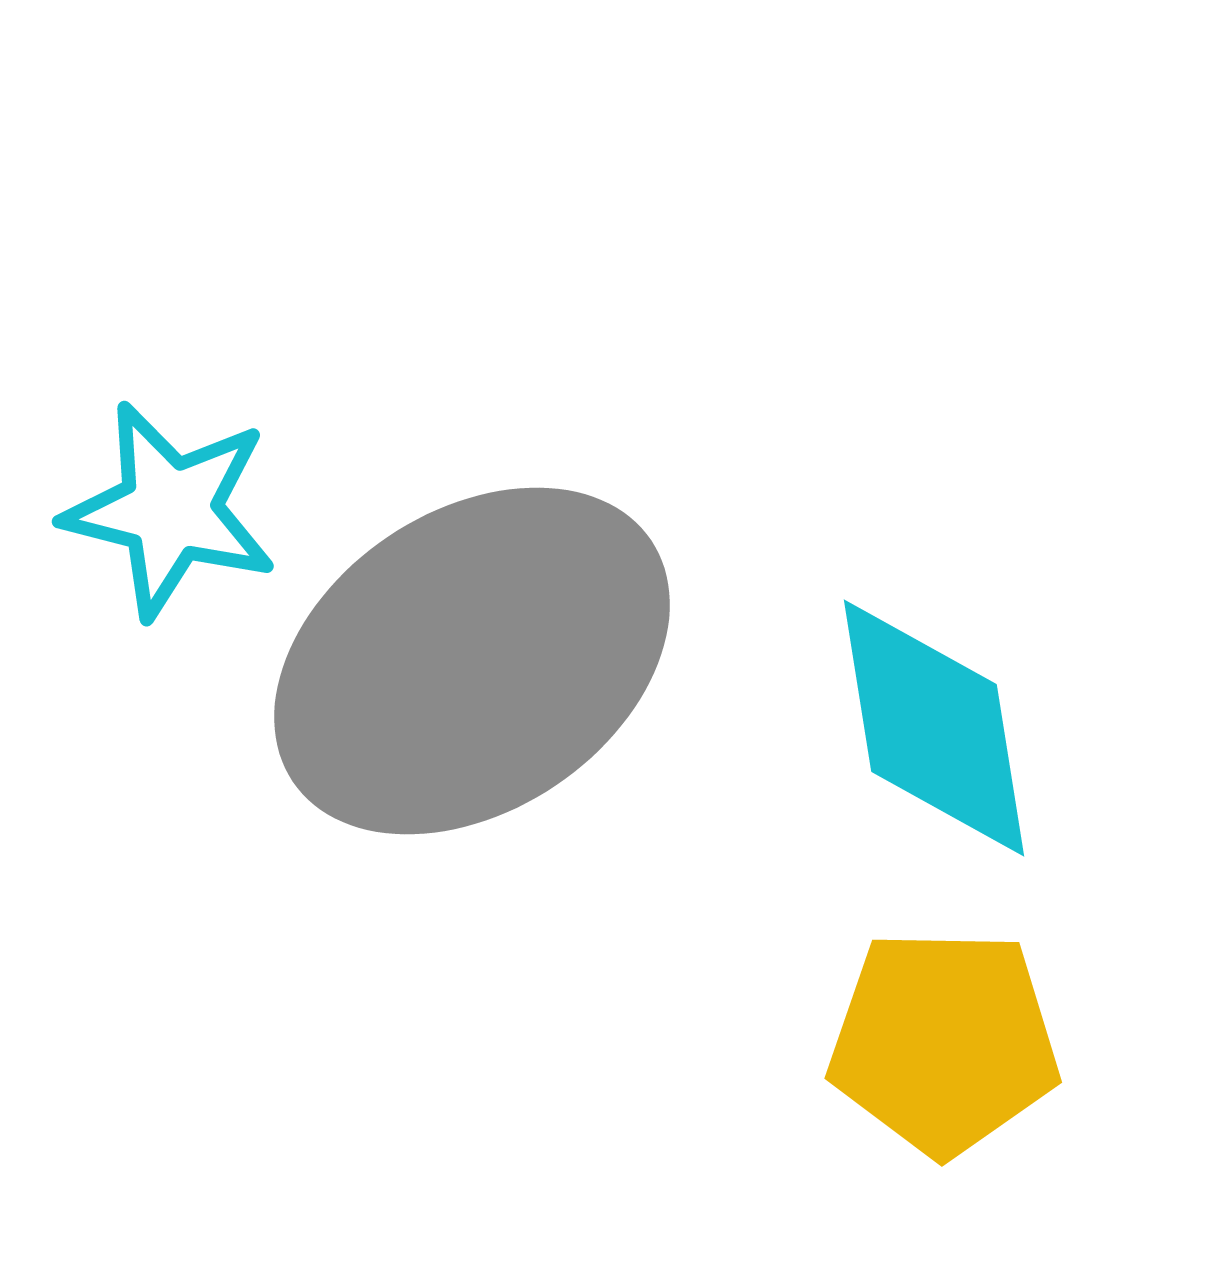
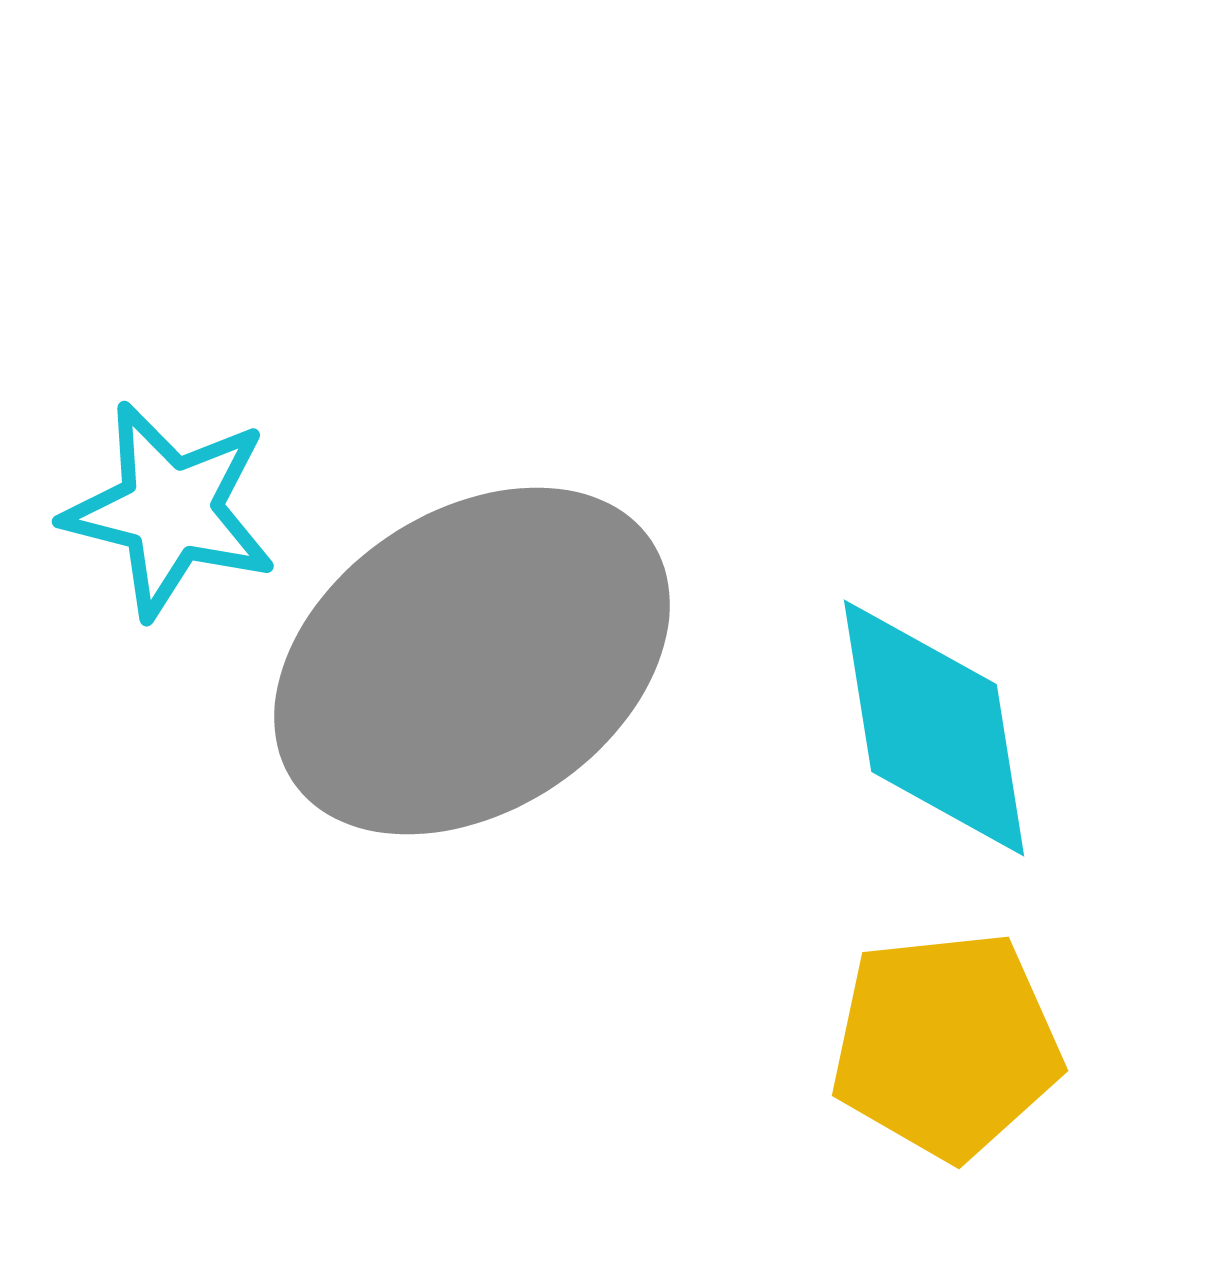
yellow pentagon: moved 2 px right, 3 px down; rotated 7 degrees counterclockwise
